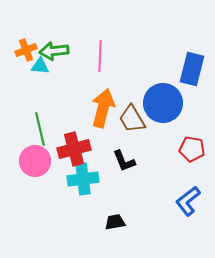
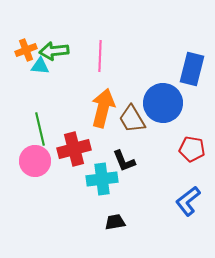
cyan cross: moved 19 px right
